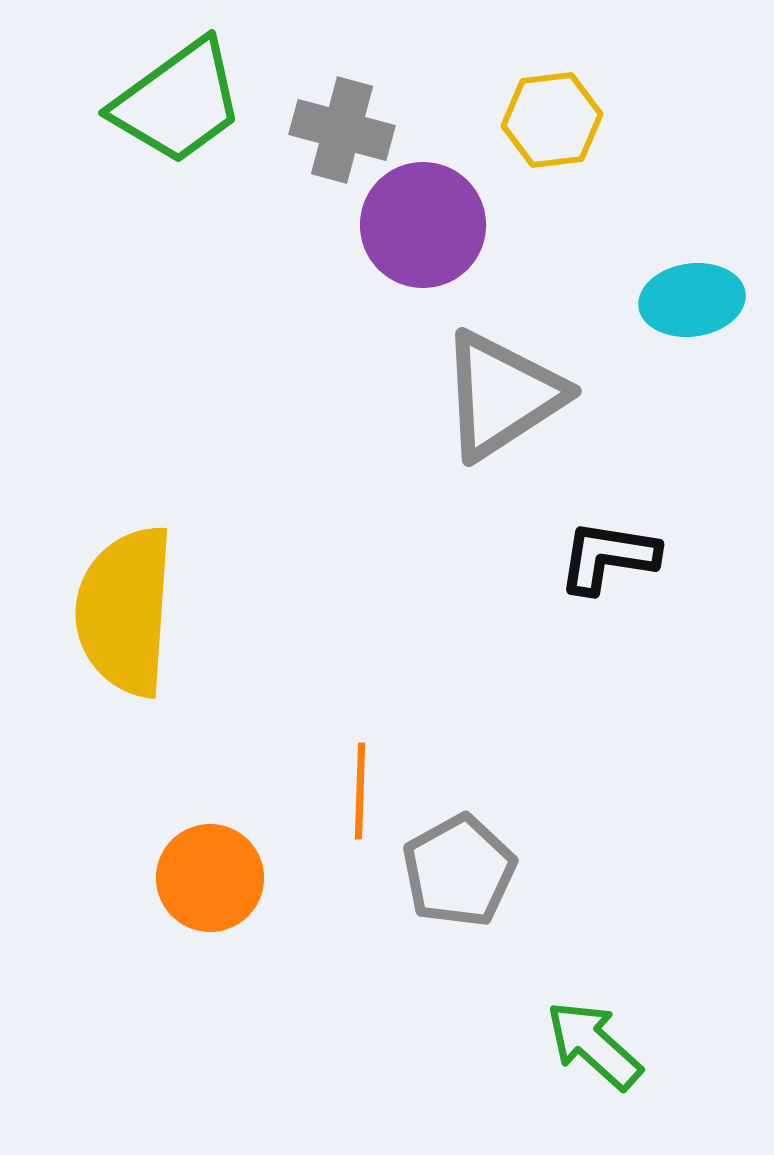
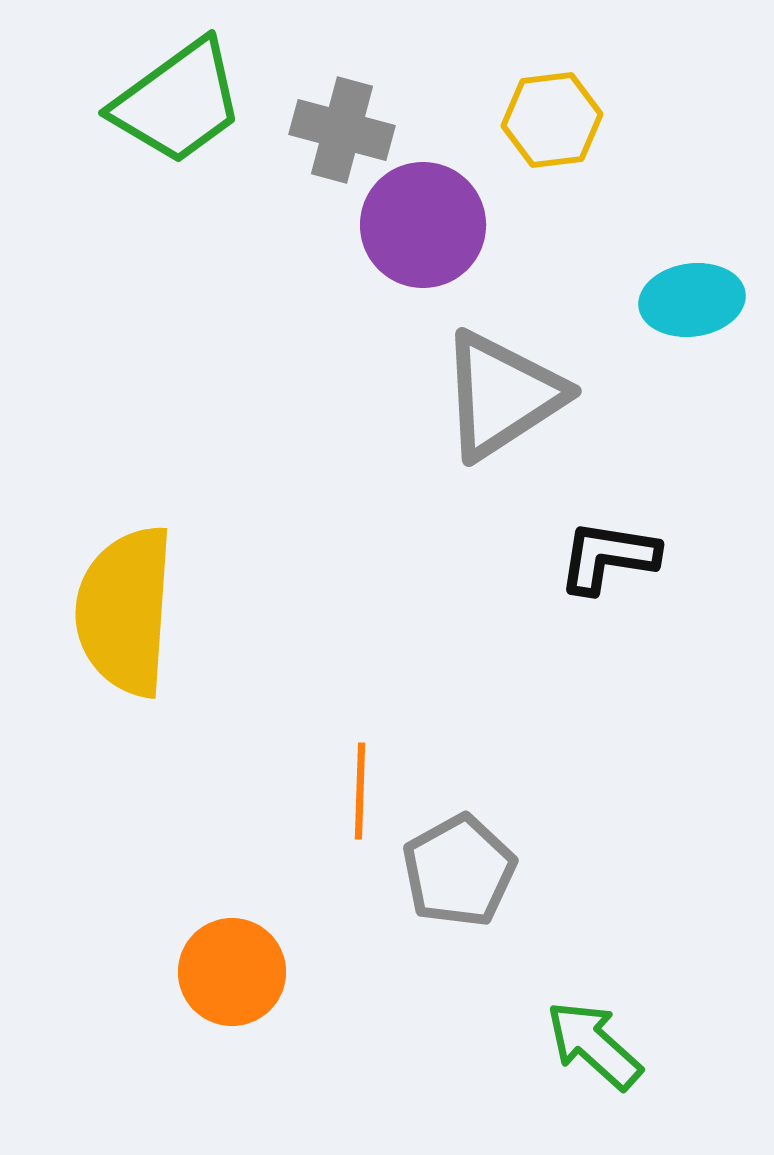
orange circle: moved 22 px right, 94 px down
